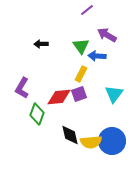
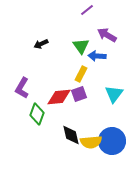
black arrow: rotated 24 degrees counterclockwise
black diamond: moved 1 px right
